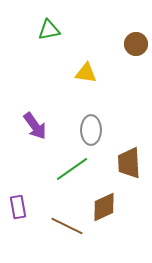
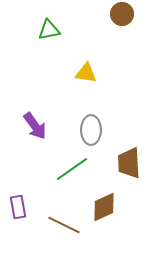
brown circle: moved 14 px left, 30 px up
brown line: moved 3 px left, 1 px up
